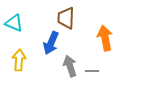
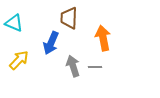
brown trapezoid: moved 3 px right
orange arrow: moved 2 px left
yellow arrow: rotated 40 degrees clockwise
gray arrow: moved 3 px right
gray line: moved 3 px right, 4 px up
